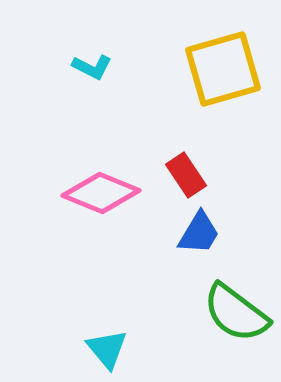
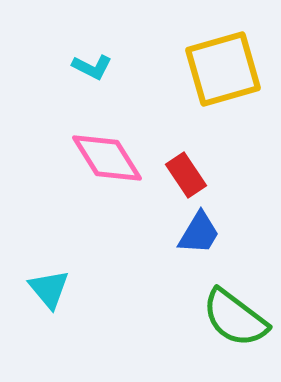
pink diamond: moved 6 px right, 35 px up; rotated 36 degrees clockwise
green semicircle: moved 1 px left, 5 px down
cyan triangle: moved 58 px left, 60 px up
